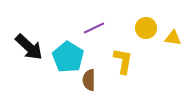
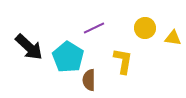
yellow circle: moved 1 px left
